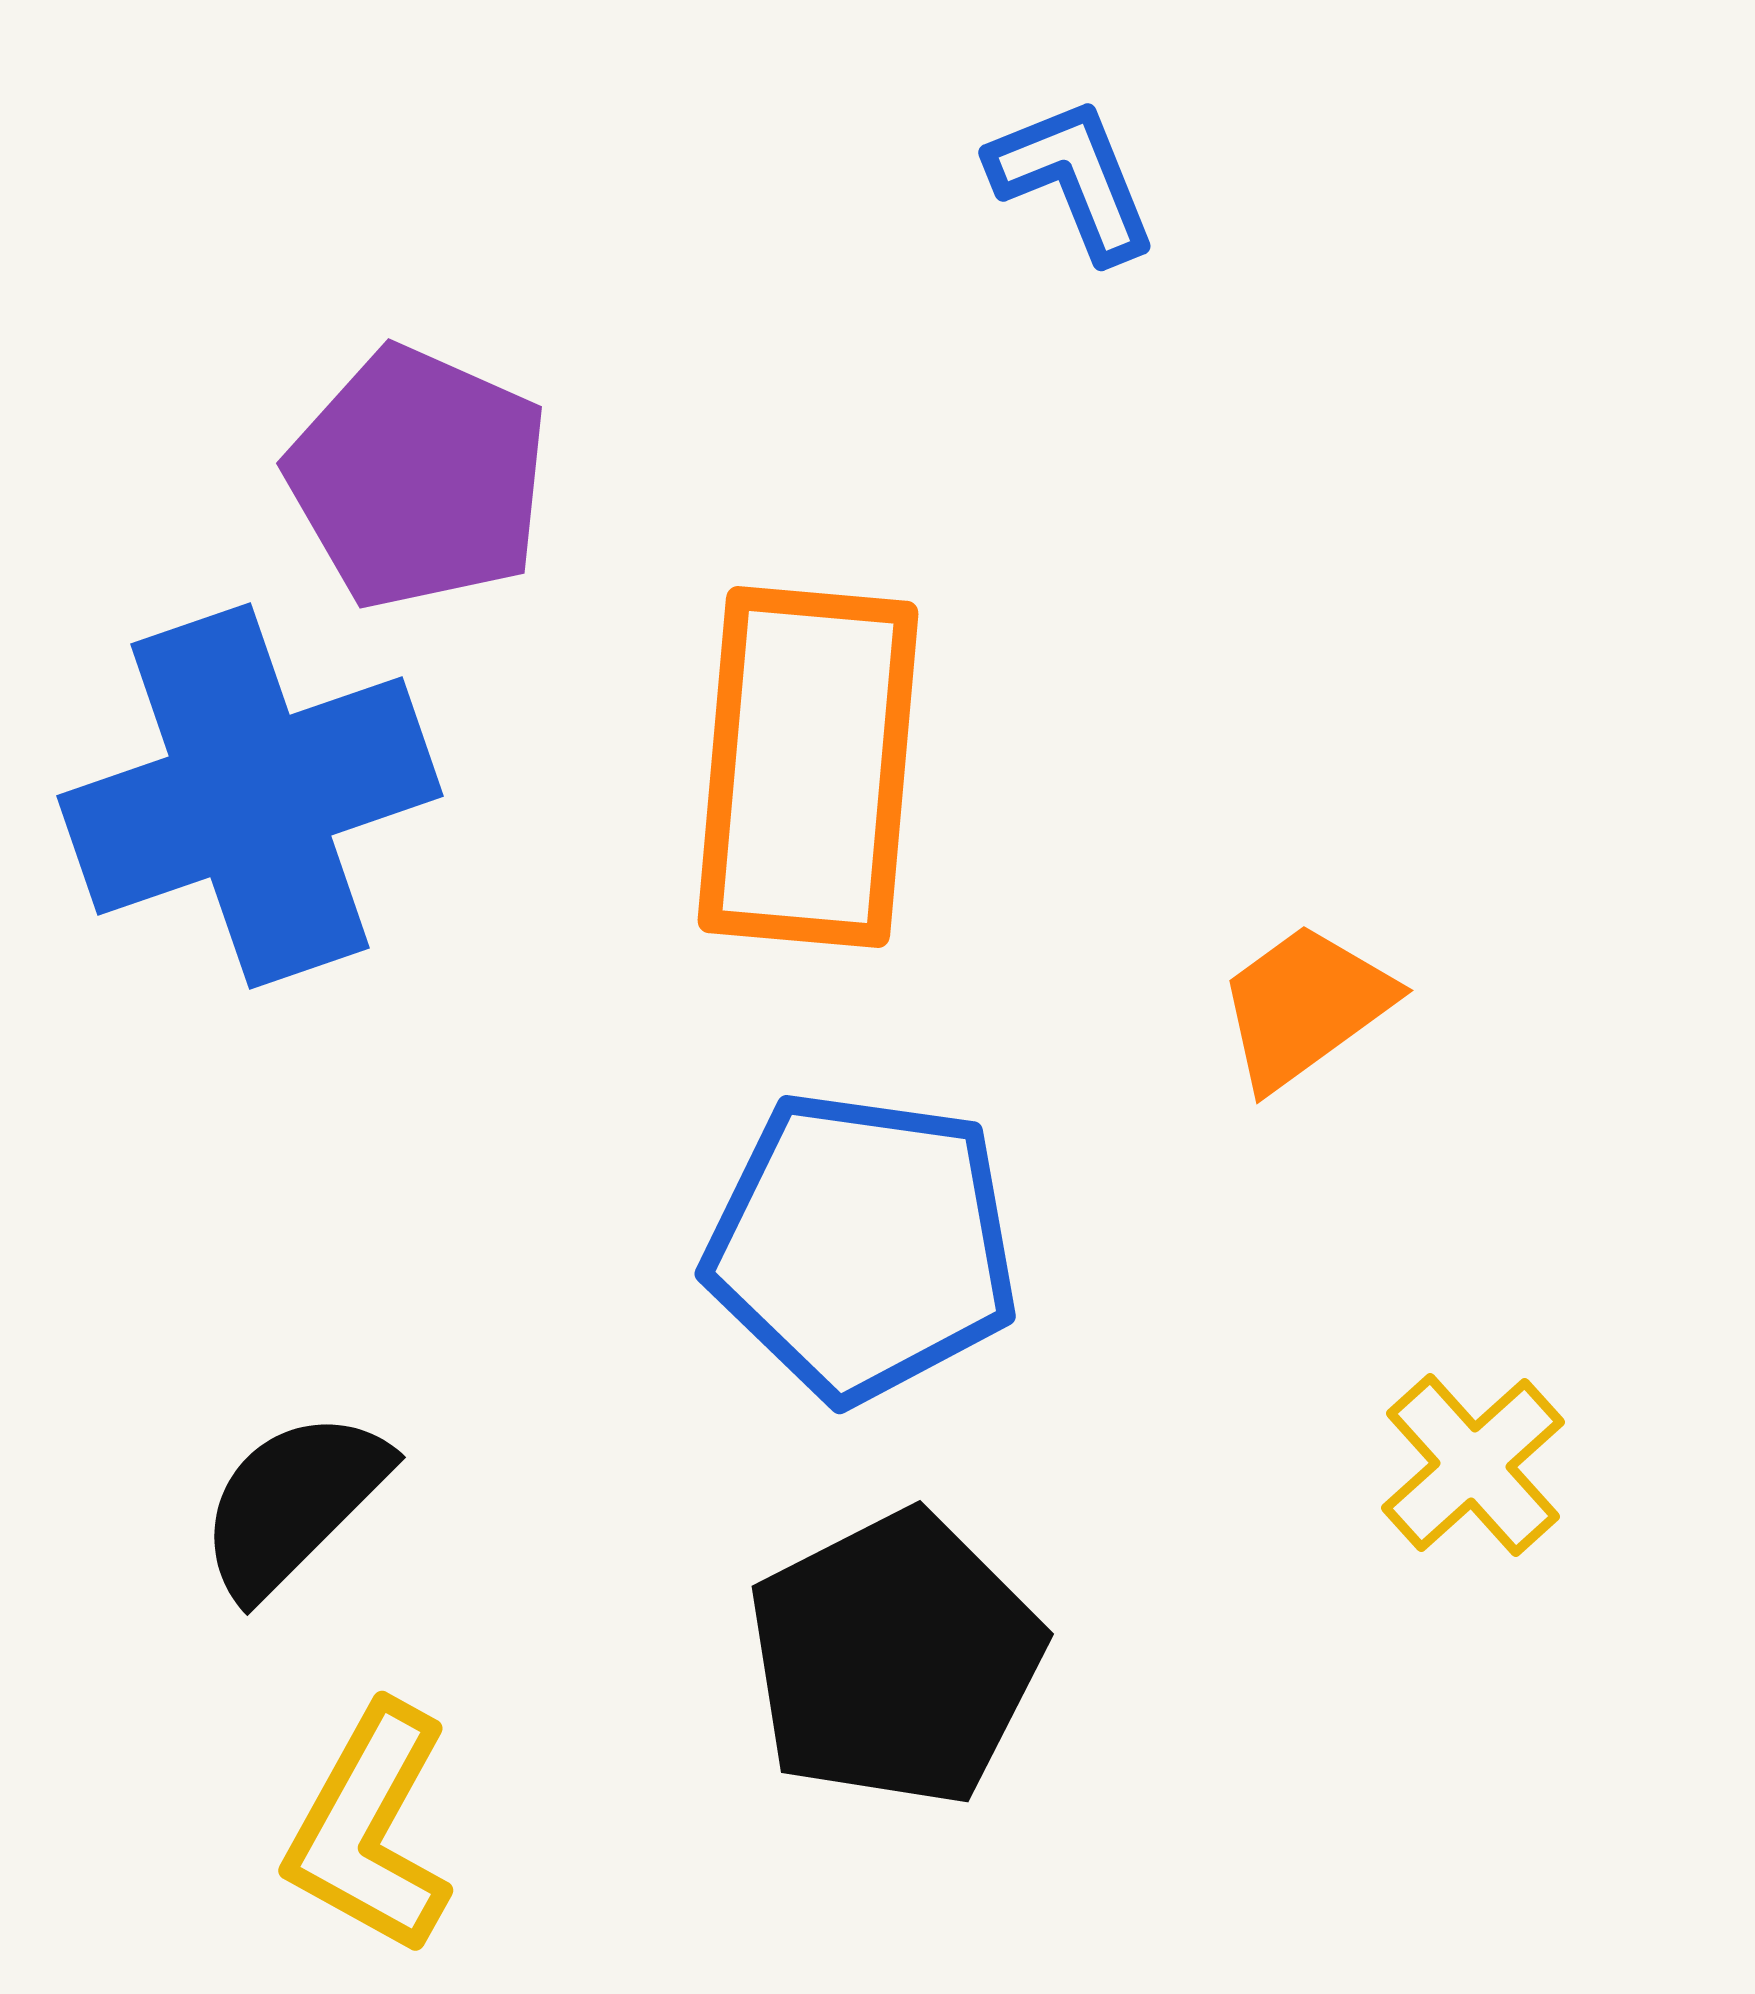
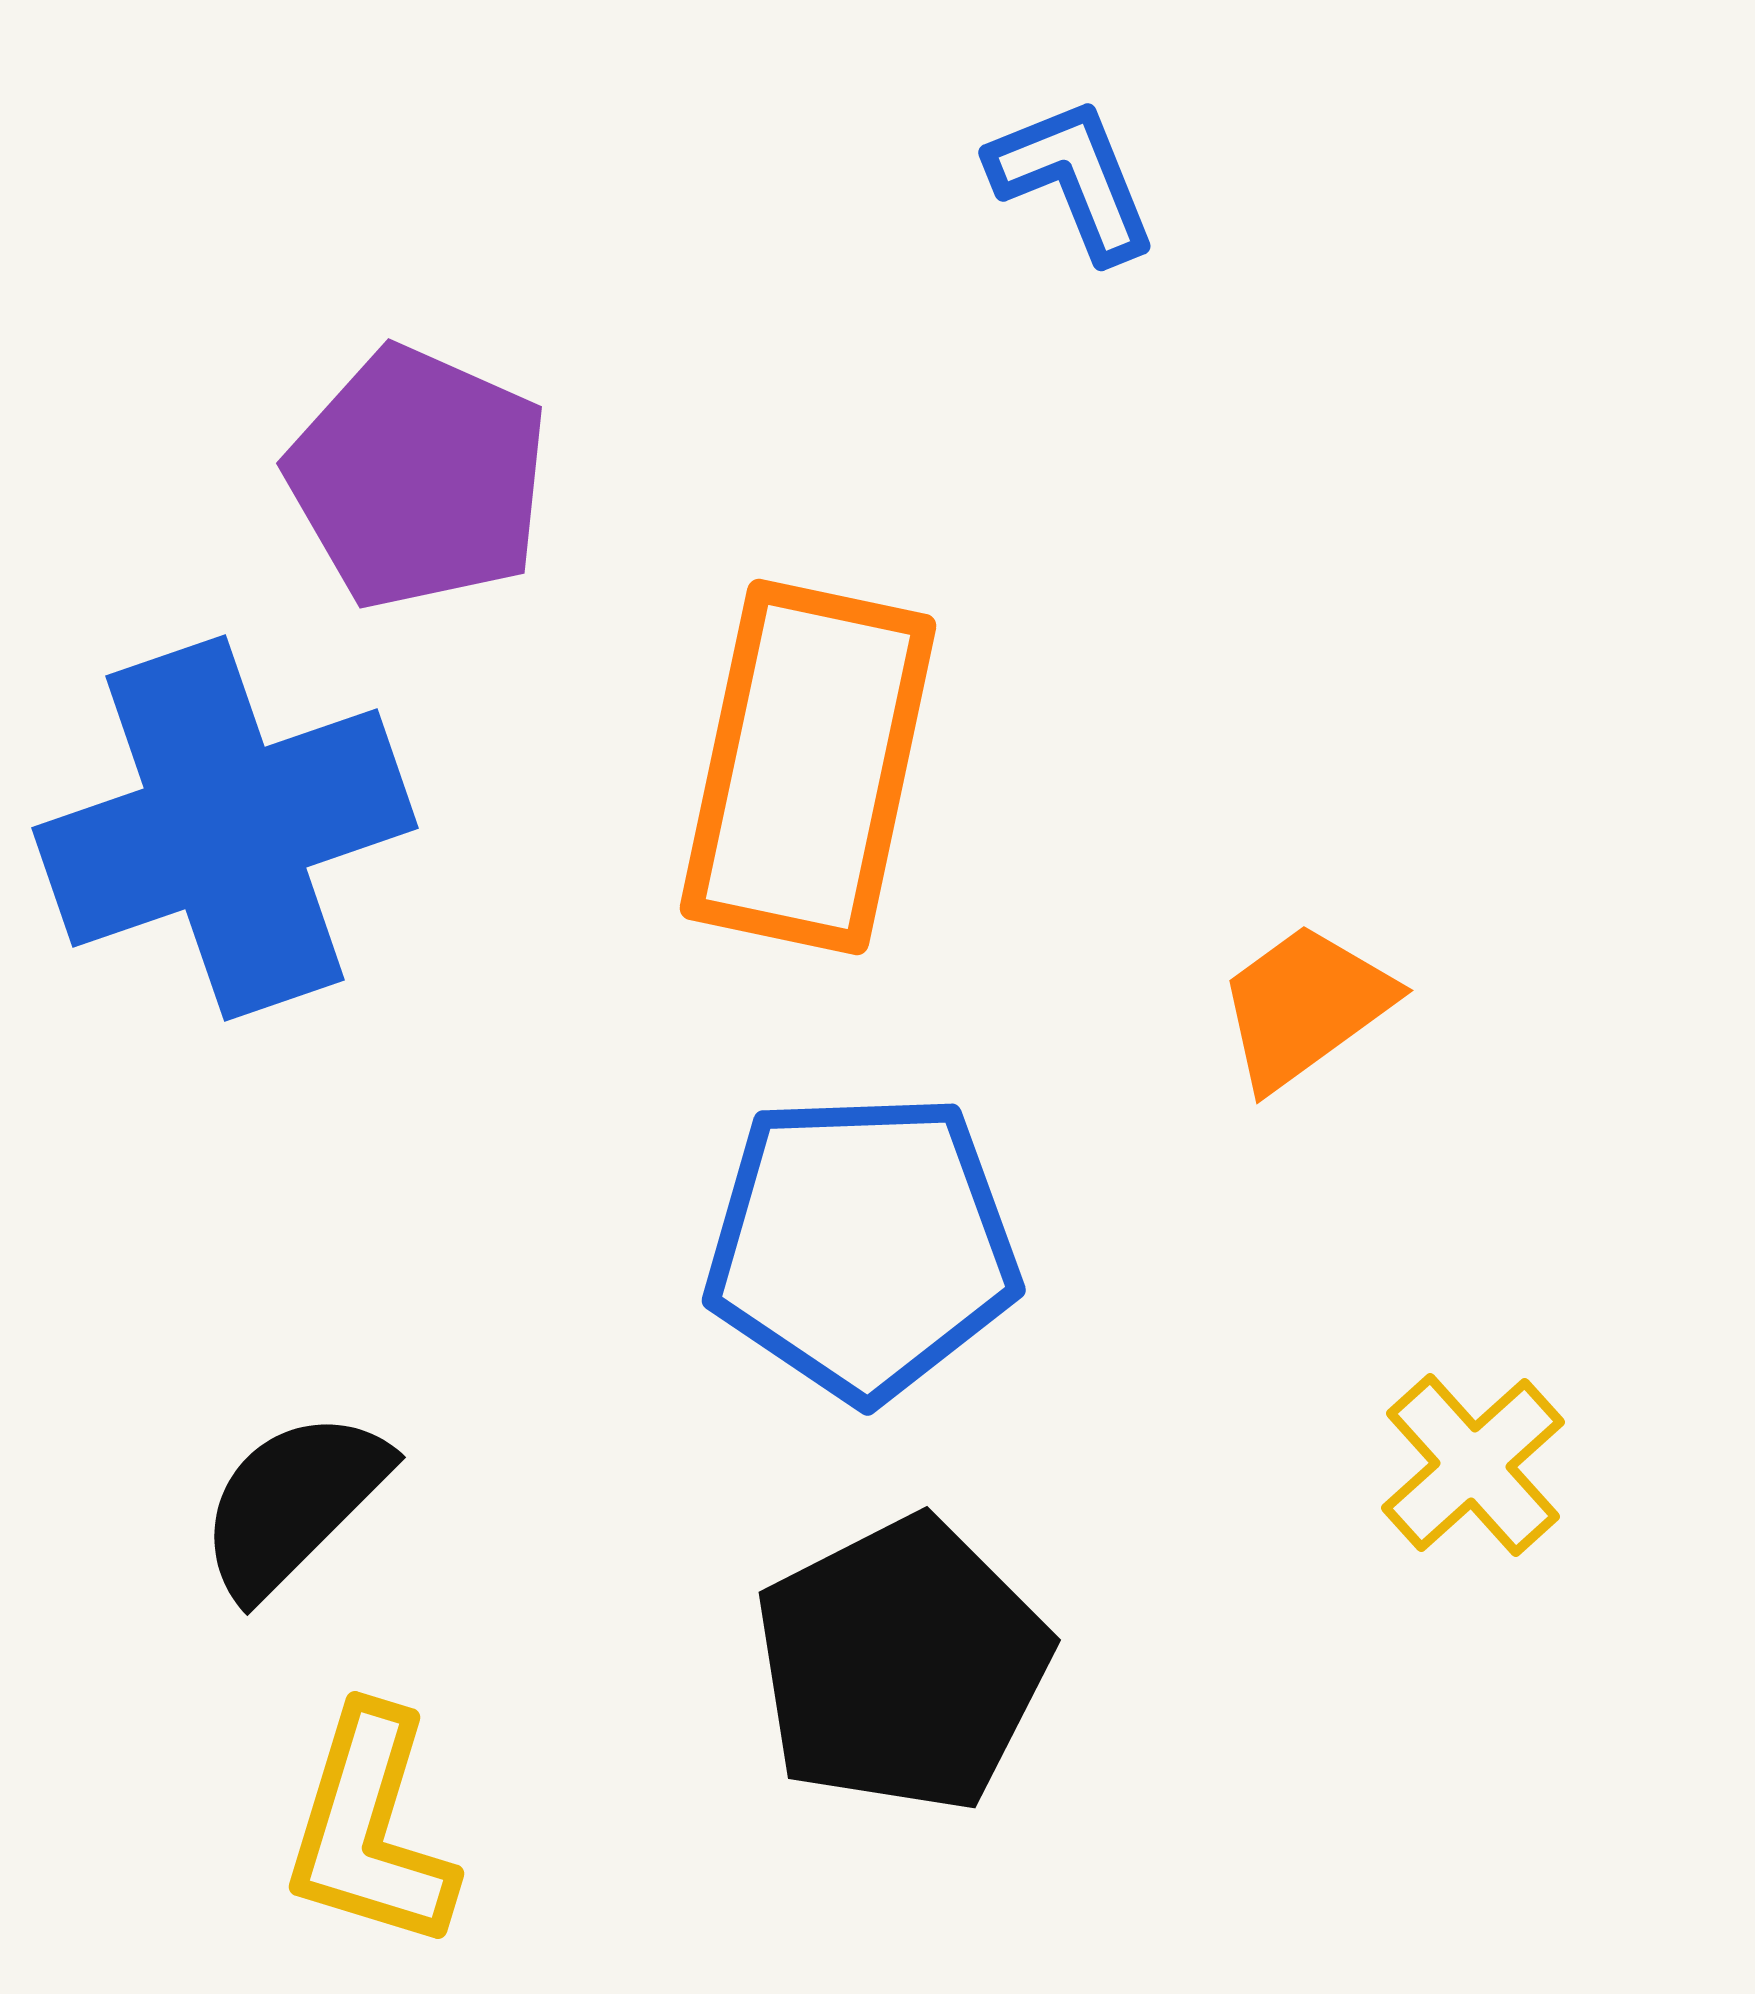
orange rectangle: rotated 7 degrees clockwise
blue cross: moved 25 px left, 32 px down
blue pentagon: rotated 10 degrees counterclockwise
black pentagon: moved 7 px right, 6 px down
yellow L-shape: rotated 12 degrees counterclockwise
